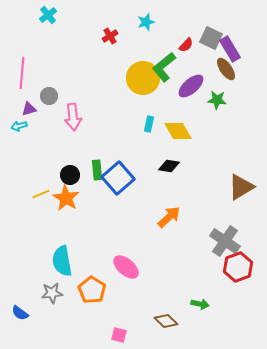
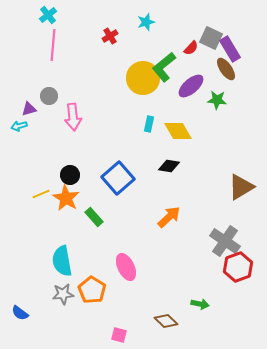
red semicircle: moved 5 px right, 3 px down
pink line: moved 31 px right, 28 px up
green rectangle: moved 3 px left, 47 px down; rotated 36 degrees counterclockwise
pink ellipse: rotated 24 degrees clockwise
gray star: moved 11 px right, 1 px down
